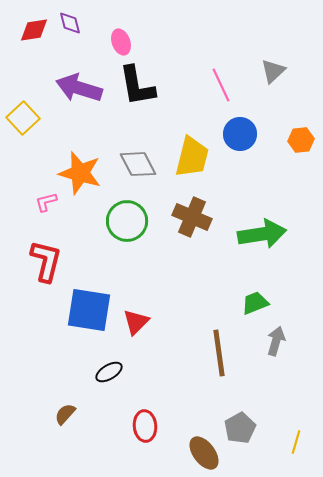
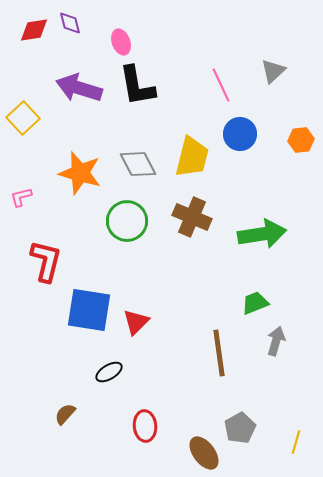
pink L-shape: moved 25 px left, 5 px up
